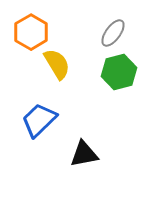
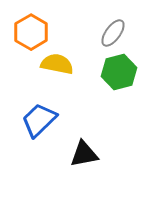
yellow semicircle: rotated 48 degrees counterclockwise
